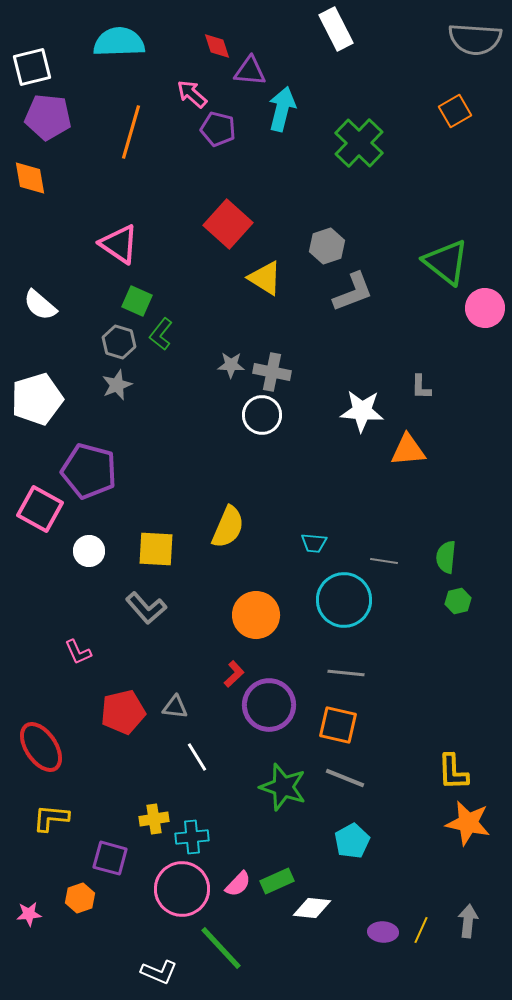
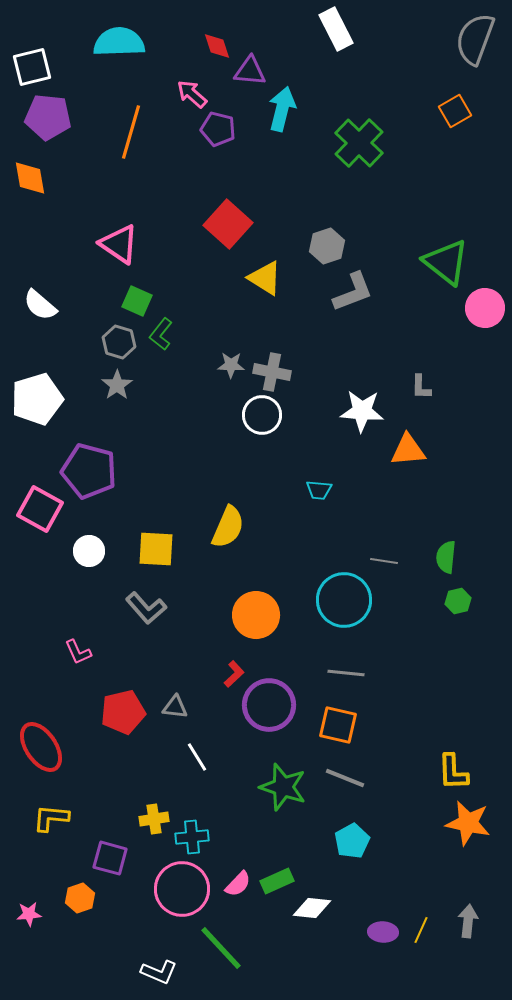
gray semicircle at (475, 39): rotated 106 degrees clockwise
gray star at (117, 385): rotated 12 degrees counterclockwise
cyan trapezoid at (314, 543): moved 5 px right, 53 px up
